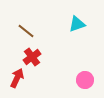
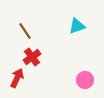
cyan triangle: moved 2 px down
brown line: moved 1 px left; rotated 18 degrees clockwise
